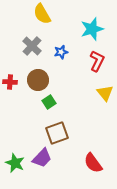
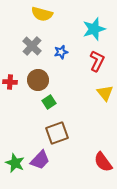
yellow semicircle: rotated 45 degrees counterclockwise
cyan star: moved 2 px right
purple trapezoid: moved 2 px left, 2 px down
red semicircle: moved 10 px right, 1 px up
